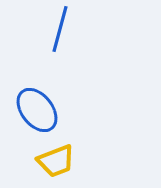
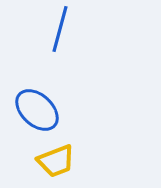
blue ellipse: rotated 9 degrees counterclockwise
